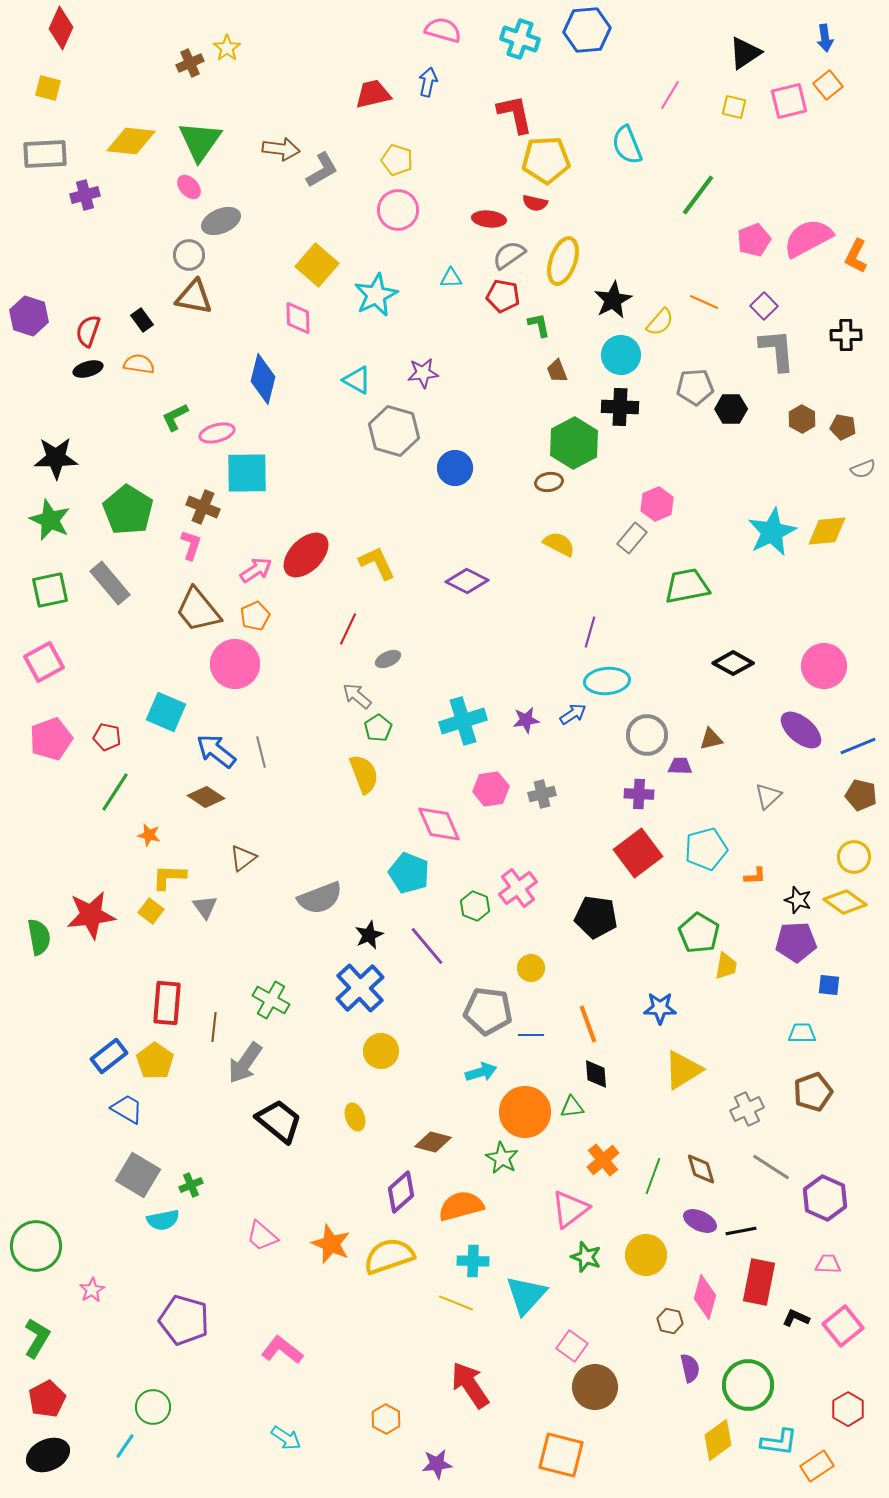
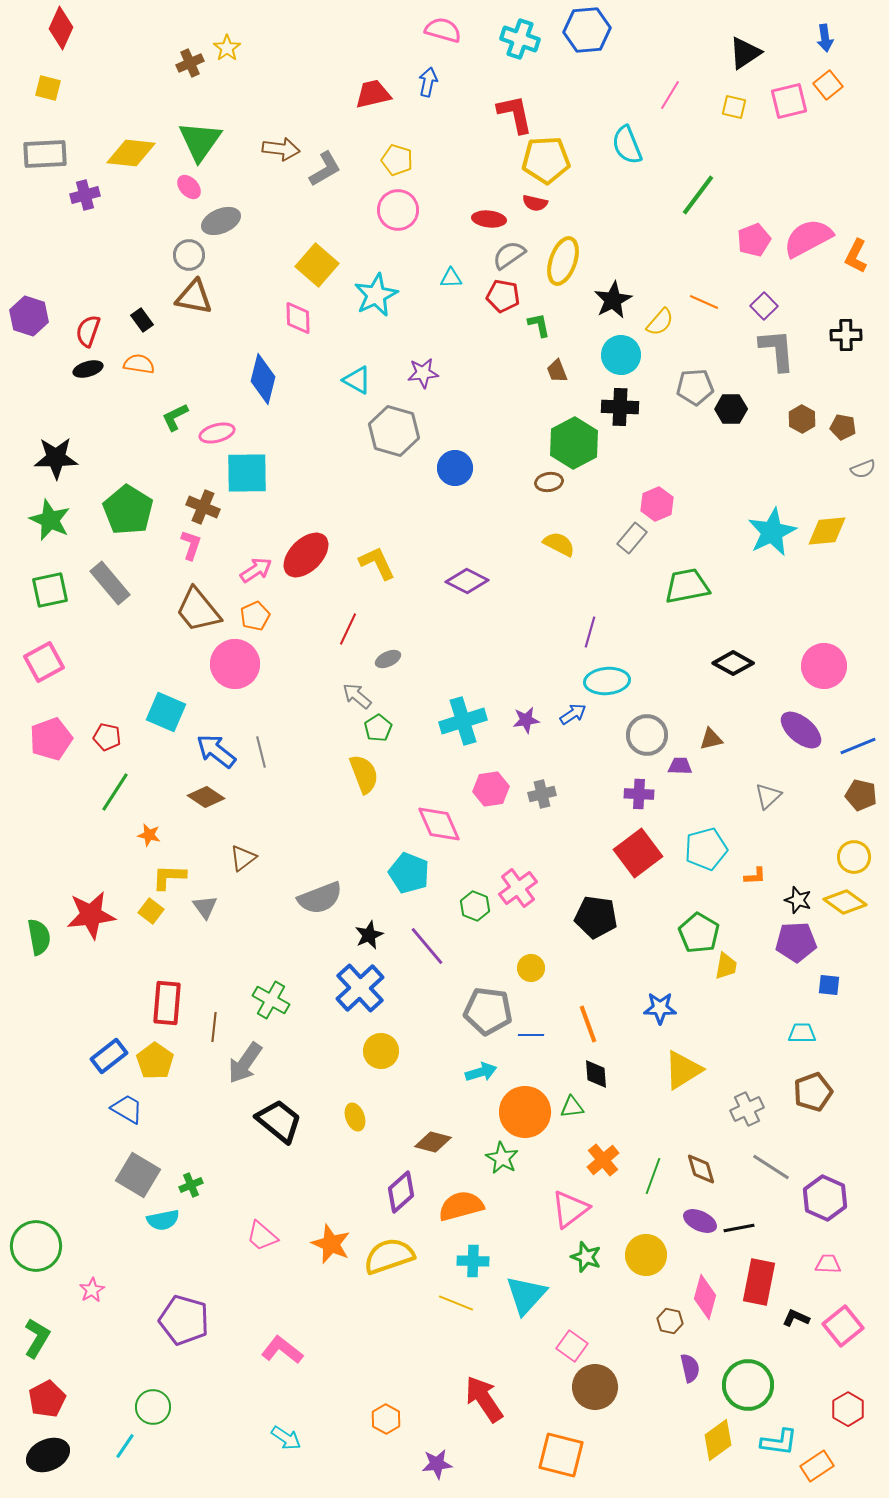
yellow diamond at (131, 141): moved 12 px down
gray L-shape at (322, 170): moved 3 px right, 1 px up
black line at (741, 1231): moved 2 px left, 3 px up
red arrow at (470, 1385): moved 14 px right, 14 px down
